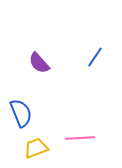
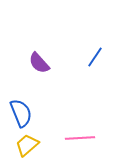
yellow trapezoid: moved 9 px left, 3 px up; rotated 20 degrees counterclockwise
